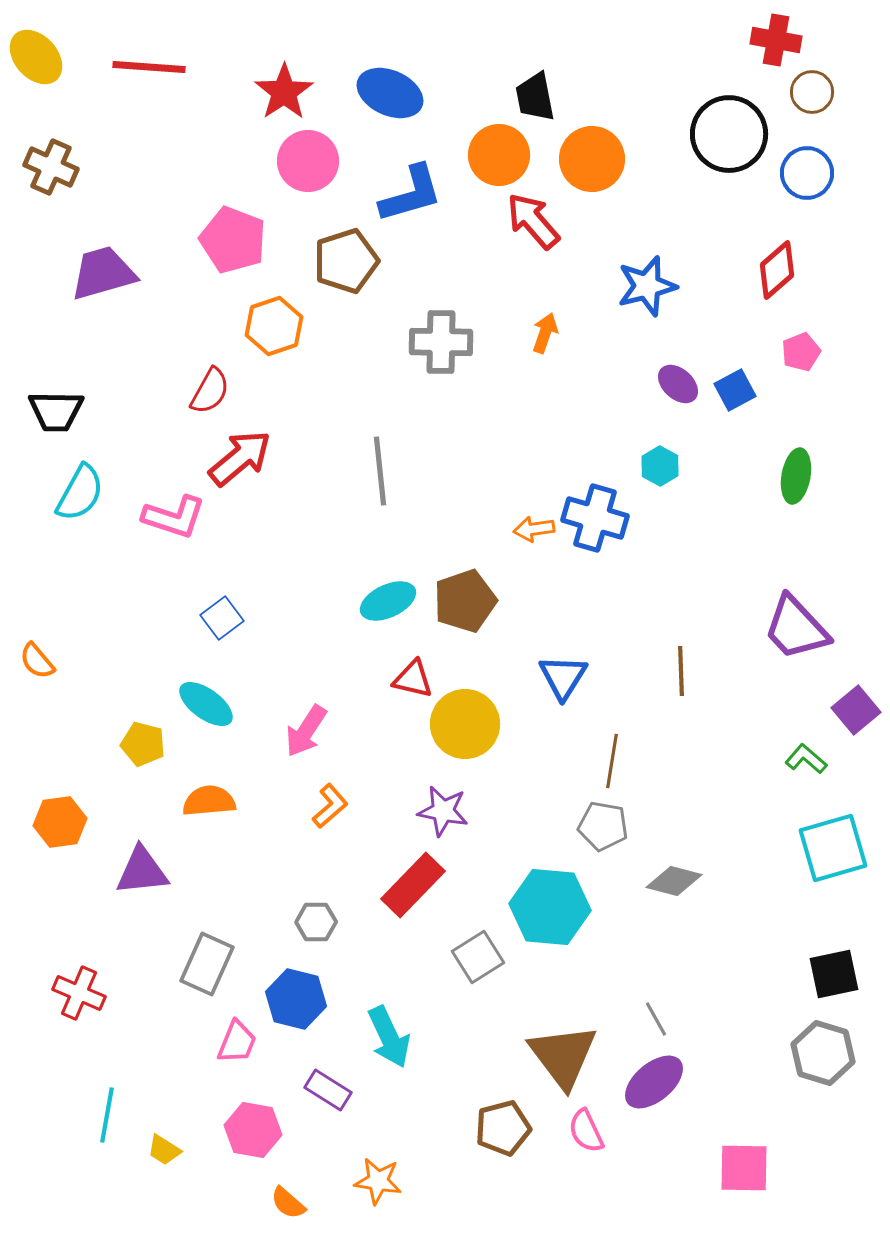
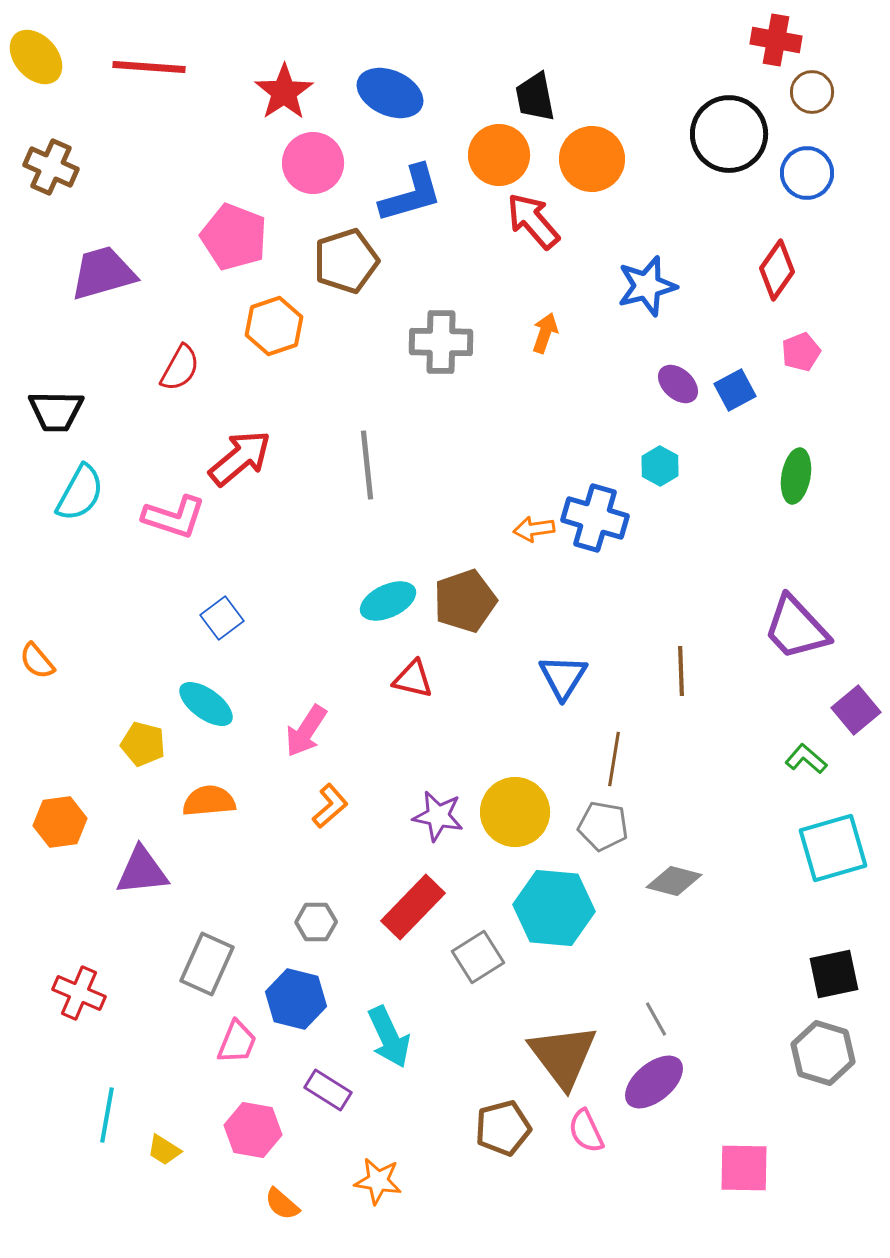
pink circle at (308, 161): moved 5 px right, 2 px down
pink pentagon at (233, 240): moved 1 px right, 3 px up
red diamond at (777, 270): rotated 14 degrees counterclockwise
red semicircle at (210, 391): moved 30 px left, 23 px up
gray line at (380, 471): moved 13 px left, 6 px up
yellow circle at (465, 724): moved 50 px right, 88 px down
brown line at (612, 761): moved 2 px right, 2 px up
purple star at (443, 811): moved 5 px left, 5 px down
red rectangle at (413, 885): moved 22 px down
cyan hexagon at (550, 907): moved 4 px right, 1 px down
orange semicircle at (288, 1203): moved 6 px left, 1 px down
